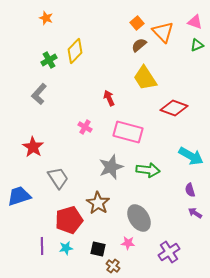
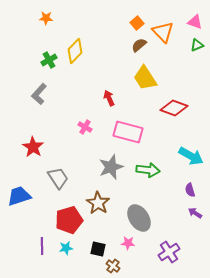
orange star: rotated 16 degrees counterclockwise
